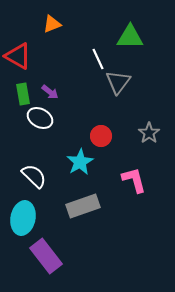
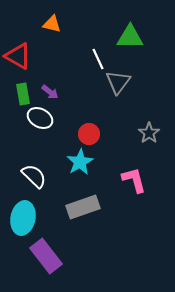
orange triangle: rotated 36 degrees clockwise
red circle: moved 12 px left, 2 px up
gray rectangle: moved 1 px down
